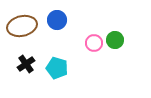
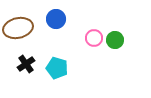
blue circle: moved 1 px left, 1 px up
brown ellipse: moved 4 px left, 2 px down
pink circle: moved 5 px up
